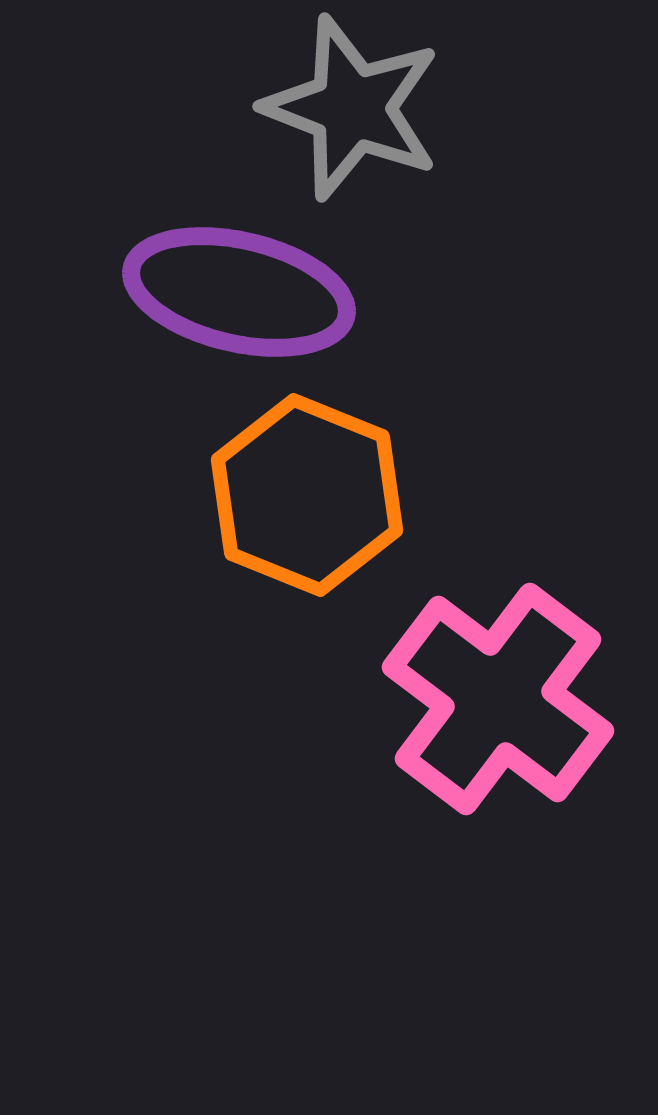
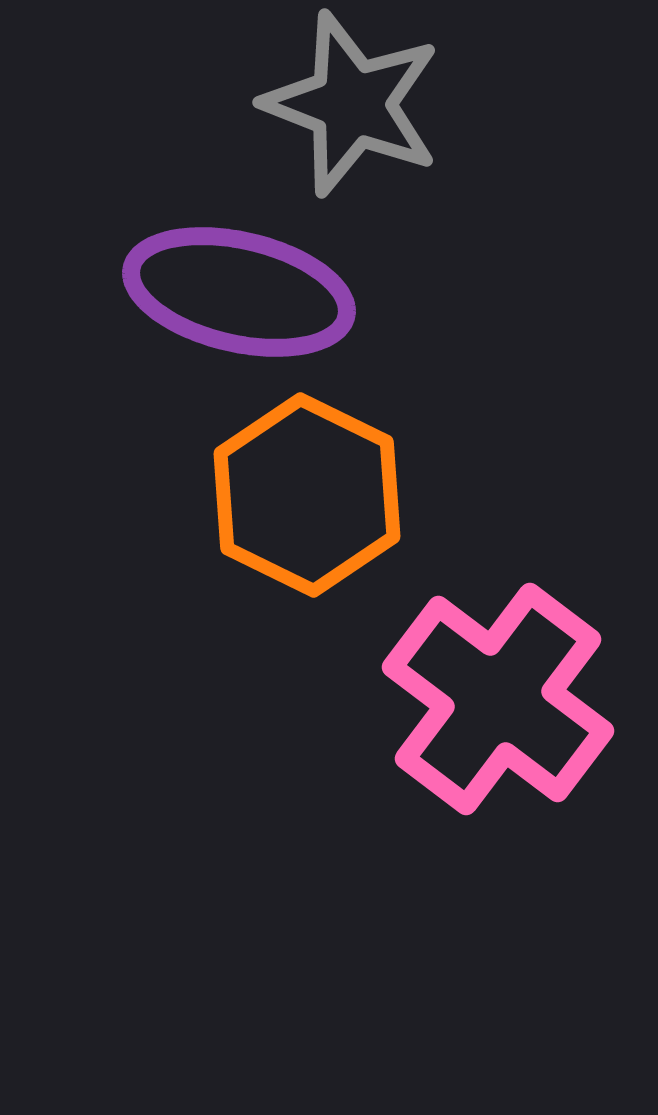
gray star: moved 4 px up
orange hexagon: rotated 4 degrees clockwise
